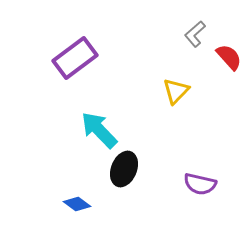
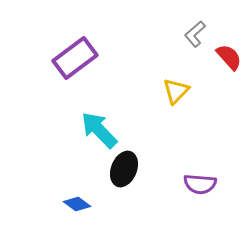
purple semicircle: rotated 8 degrees counterclockwise
